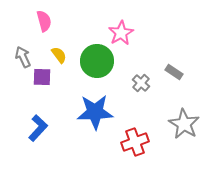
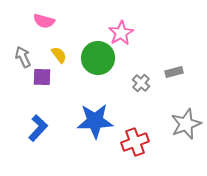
pink semicircle: rotated 120 degrees clockwise
green circle: moved 1 px right, 3 px up
gray rectangle: rotated 48 degrees counterclockwise
blue star: moved 9 px down
gray star: moved 2 px right; rotated 20 degrees clockwise
